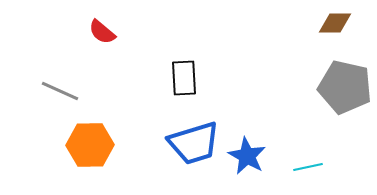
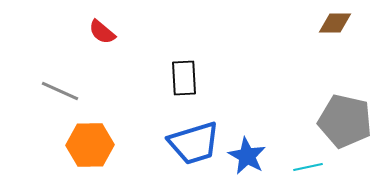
gray pentagon: moved 34 px down
